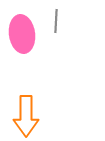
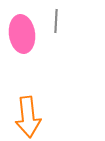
orange arrow: moved 2 px right, 1 px down; rotated 6 degrees counterclockwise
